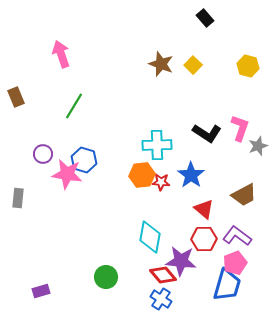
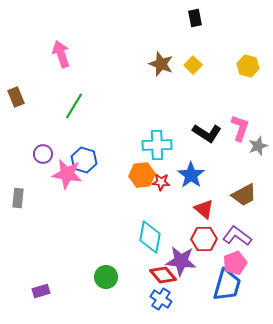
black rectangle: moved 10 px left; rotated 30 degrees clockwise
